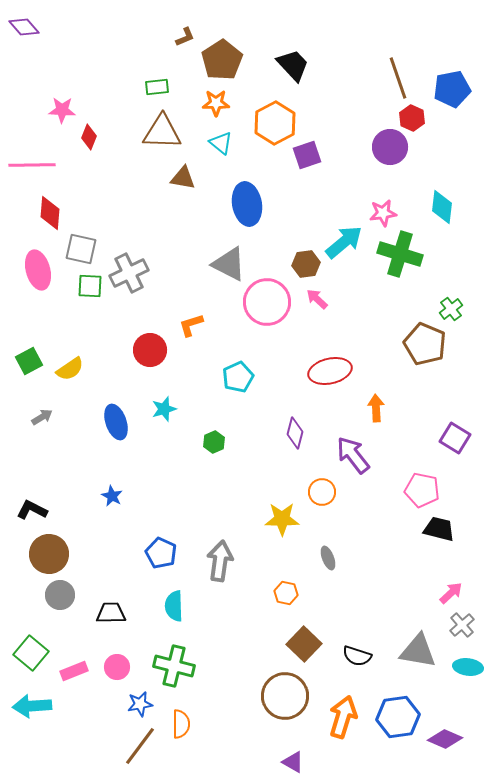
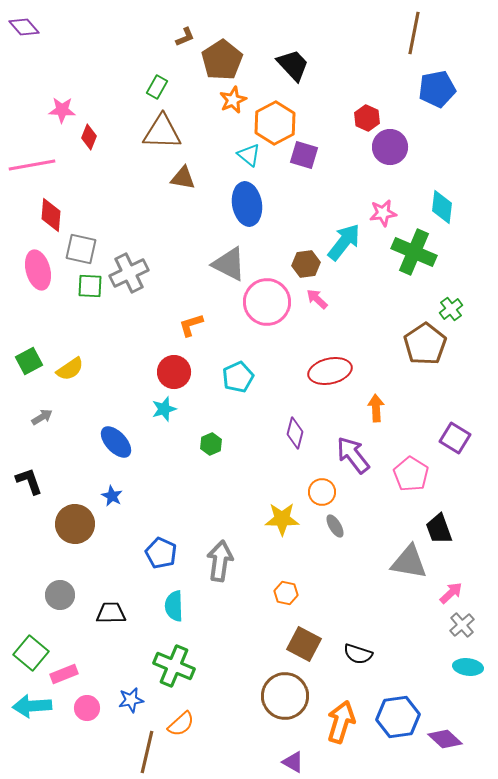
brown line at (398, 78): moved 16 px right, 45 px up; rotated 30 degrees clockwise
green rectangle at (157, 87): rotated 55 degrees counterclockwise
blue pentagon at (452, 89): moved 15 px left
orange star at (216, 103): moved 17 px right, 3 px up; rotated 24 degrees counterclockwise
red hexagon at (412, 118): moved 45 px left
cyan triangle at (221, 143): moved 28 px right, 12 px down
purple square at (307, 155): moved 3 px left; rotated 36 degrees clockwise
pink line at (32, 165): rotated 9 degrees counterclockwise
red diamond at (50, 213): moved 1 px right, 2 px down
cyan arrow at (344, 242): rotated 12 degrees counterclockwise
green cross at (400, 254): moved 14 px right, 2 px up; rotated 6 degrees clockwise
brown pentagon at (425, 344): rotated 15 degrees clockwise
red circle at (150, 350): moved 24 px right, 22 px down
blue ellipse at (116, 422): moved 20 px down; rotated 24 degrees counterclockwise
green hexagon at (214, 442): moved 3 px left, 2 px down
pink pentagon at (422, 490): moved 11 px left, 16 px up; rotated 20 degrees clockwise
black L-shape at (32, 510): moved 3 px left, 29 px up; rotated 44 degrees clockwise
black trapezoid at (439, 529): rotated 124 degrees counterclockwise
brown circle at (49, 554): moved 26 px right, 30 px up
gray ellipse at (328, 558): moved 7 px right, 32 px up; rotated 10 degrees counterclockwise
brown square at (304, 644): rotated 16 degrees counterclockwise
gray triangle at (418, 651): moved 9 px left, 89 px up
black semicircle at (357, 656): moved 1 px right, 2 px up
green cross at (174, 666): rotated 9 degrees clockwise
pink circle at (117, 667): moved 30 px left, 41 px down
pink rectangle at (74, 671): moved 10 px left, 3 px down
blue star at (140, 704): moved 9 px left, 4 px up
orange arrow at (343, 717): moved 2 px left, 5 px down
orange semicircle at (181, 724): rotated 48 degrees clockwise
purple diamond at (445, 739): rotated 20 degrees clockwise
brown line at (140, 746): moved 7 px right, 6 px down; rotated 24 degrees counterclockwise
